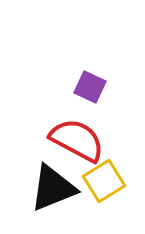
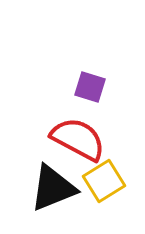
purple square: rotated 8 degrees counterclockwise
red semicircle: moved 1 px right, 1 px up
